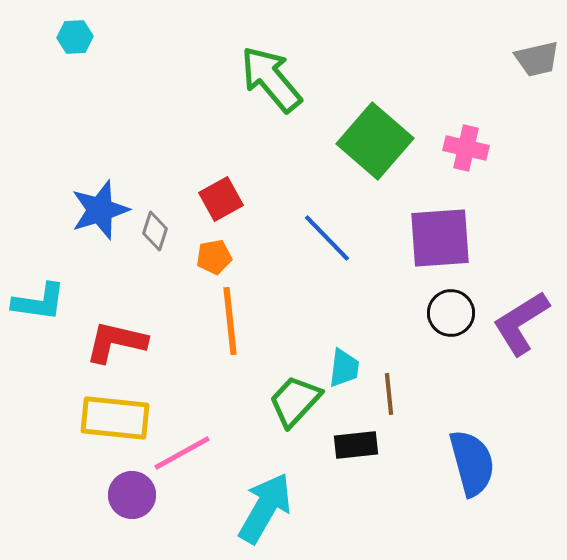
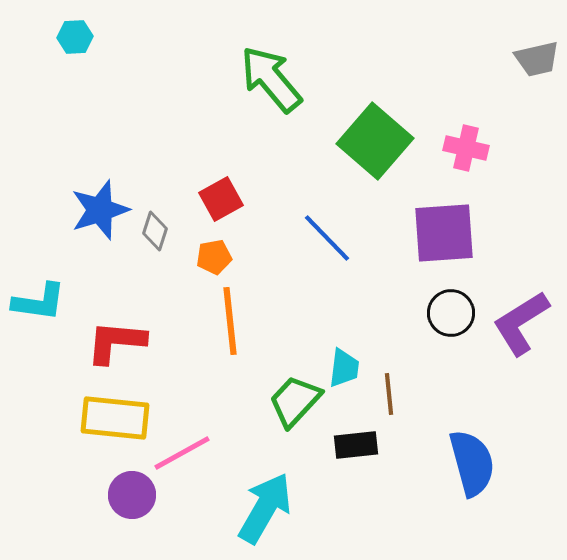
purple square: moved 4 px right, 5 px up
red L-shape: rotated 8 degrees counterclockwise
